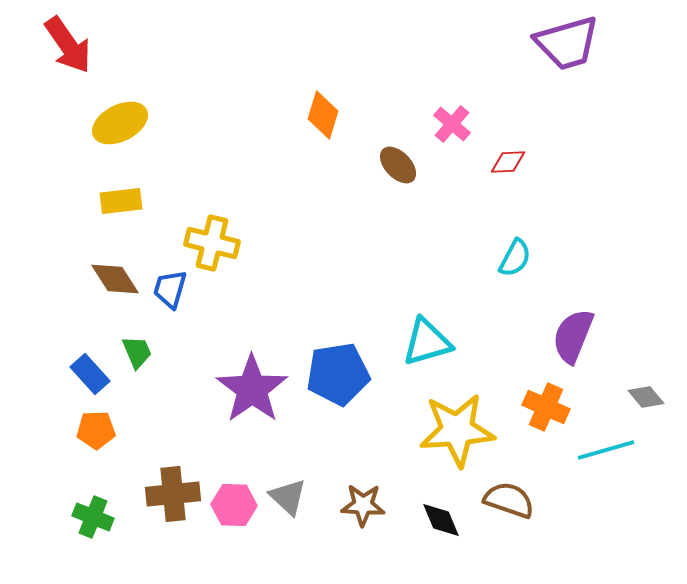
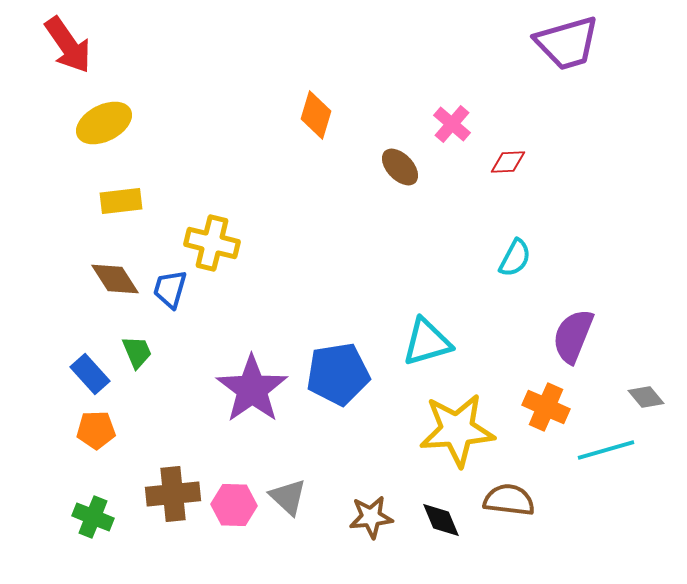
orange diamond: moved 7 px left
yellow ellipse: moved 16 px left
brown ellipse: moved 2 px right, 2 px down
brown semicircle: rotated 12 degrees counterclockwise
brown star: moved 8 px right, 12 px down; rotated 9 degrees counterclockwise
